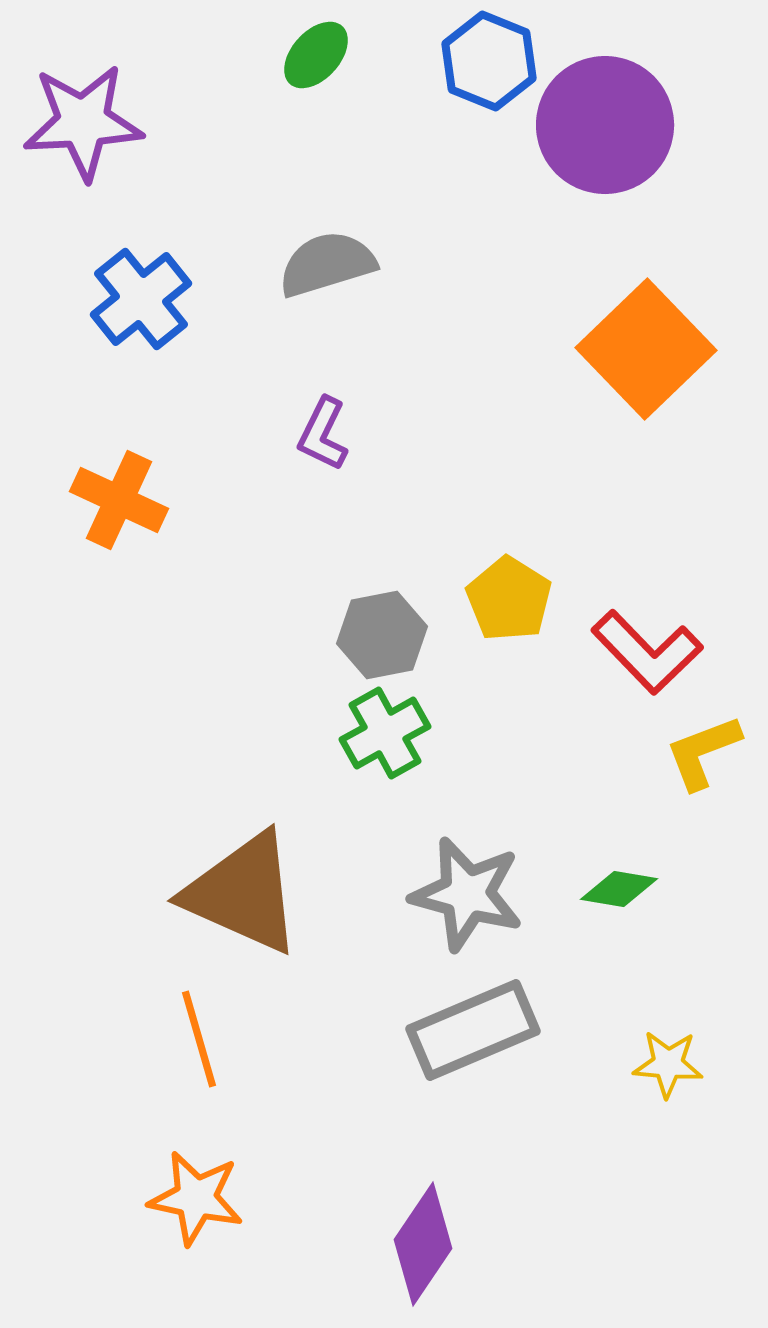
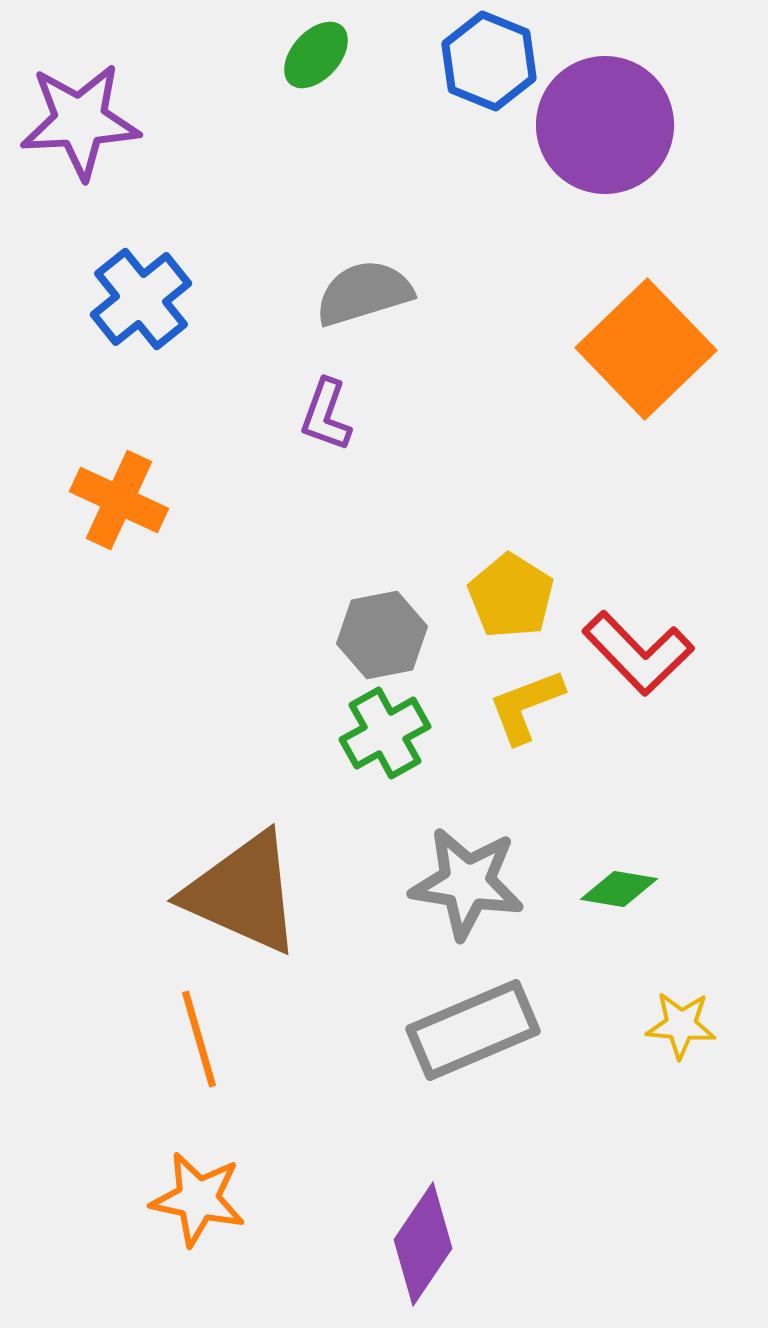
purple star: moved 3 px left, 1 px up
gray semicircle: moved 37 px right, 29 px down
purple L-shape: moved 3 px right, 19 px up; rotated 6 degrees counterclockwise
yellow pentagon: moved 2 px right, 3 px up
red L-shape: moved 9 px left, 1 px down
yellow L-shape: moved 177 px left, 46 px up
gray star: moved 11 px up; rotated 6 degrees counterclockwise
yellow star: moved 13 px right, 39 px up
orange star: moved 2 px right, 1 px down
